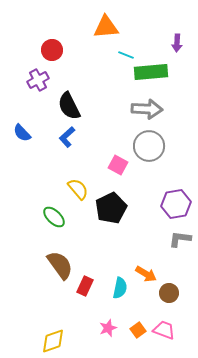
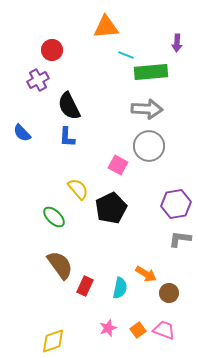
blue L-shape: rotated 45 degrees counterclockwise
